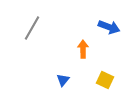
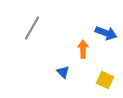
blue arrow: moved 3 px left, 6 px down
blue triangle: moved 8 px up; rotated 24 degrees counterclockwise
